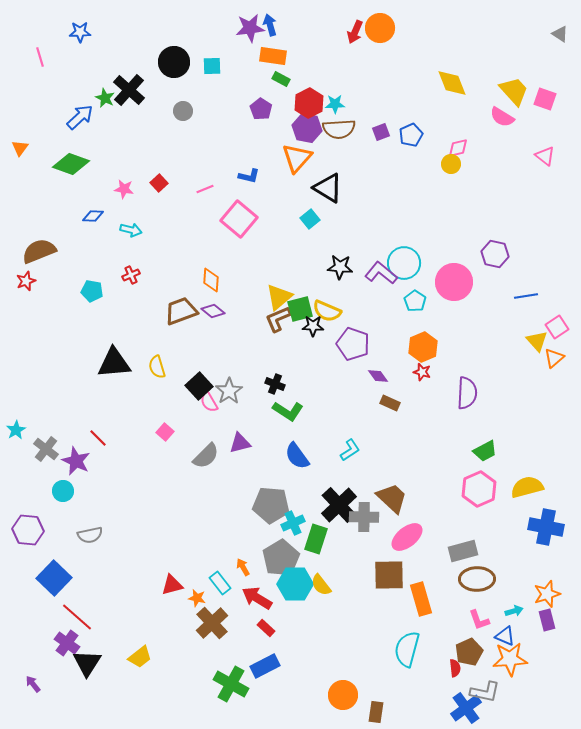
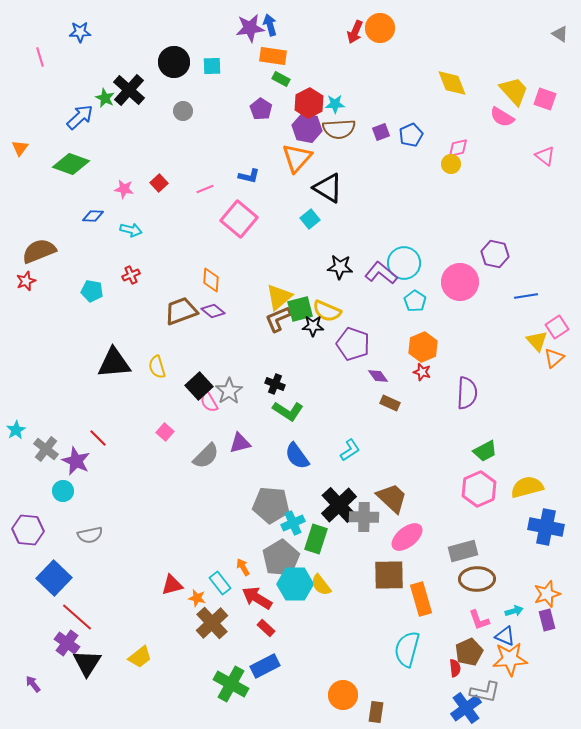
pink circle at (454, 282): moved 6 px right
